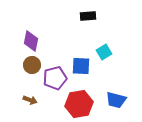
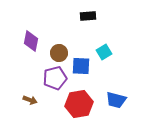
brown circle: moved 27 px right, 12 px up
